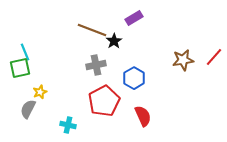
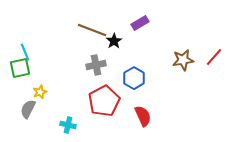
purple rectangle: moved 6 px right, 5 px down
